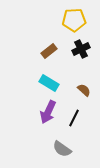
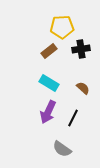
yellow pentagon: moved 12 px left, 7 px down
black cross: rotated 18 degrees clockwise
brown semicircle: moved 1 px left, 2 px up
black line: moved 1 px left
